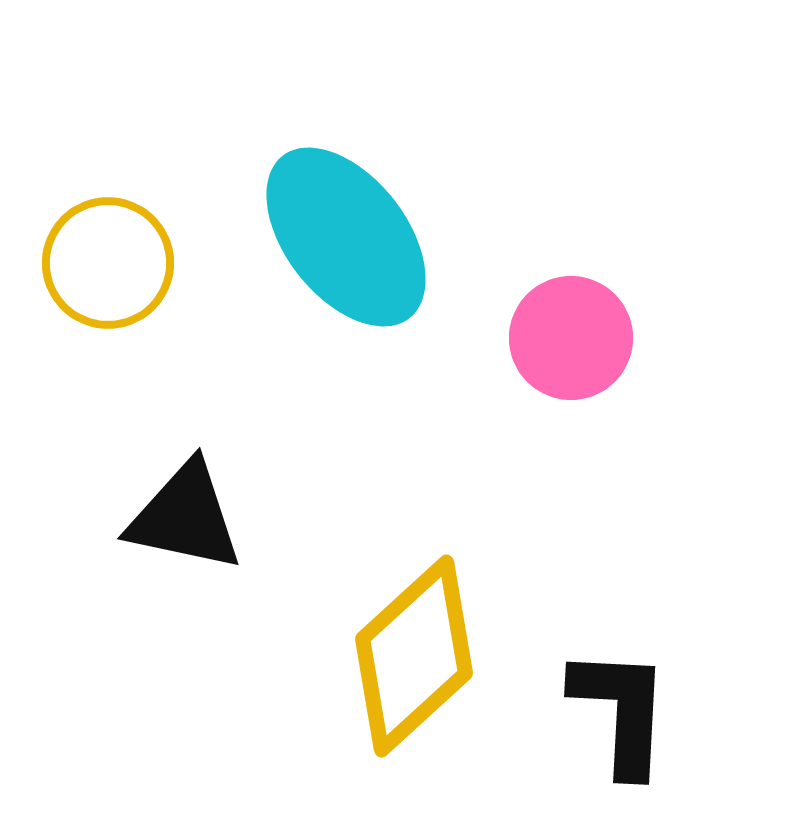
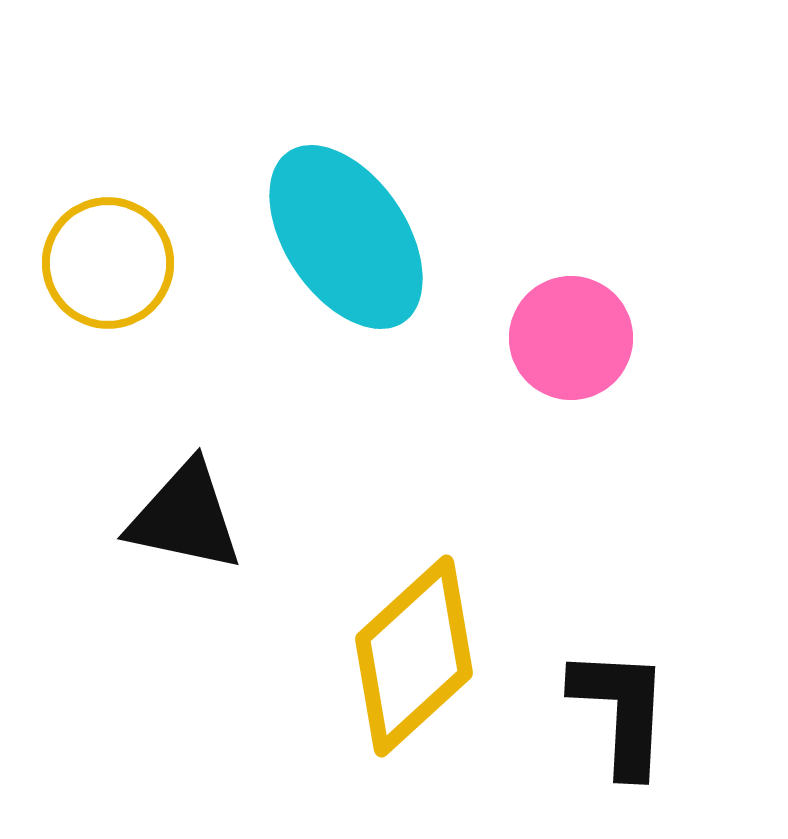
cyan ellipse: rotated 4 degrees clockwise
